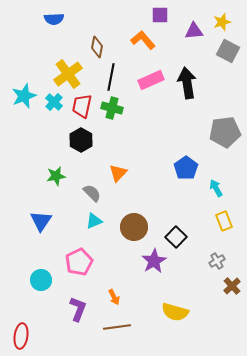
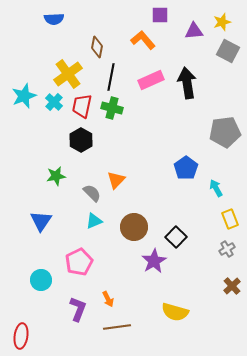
orange triangle: moved 2 px left, 7 px down
yellow rectangle: moved 6 px right, 2 px up
gray cross: moved 10 px right, 12 px up
orange arrow: moved 6 px left, 2 px down
